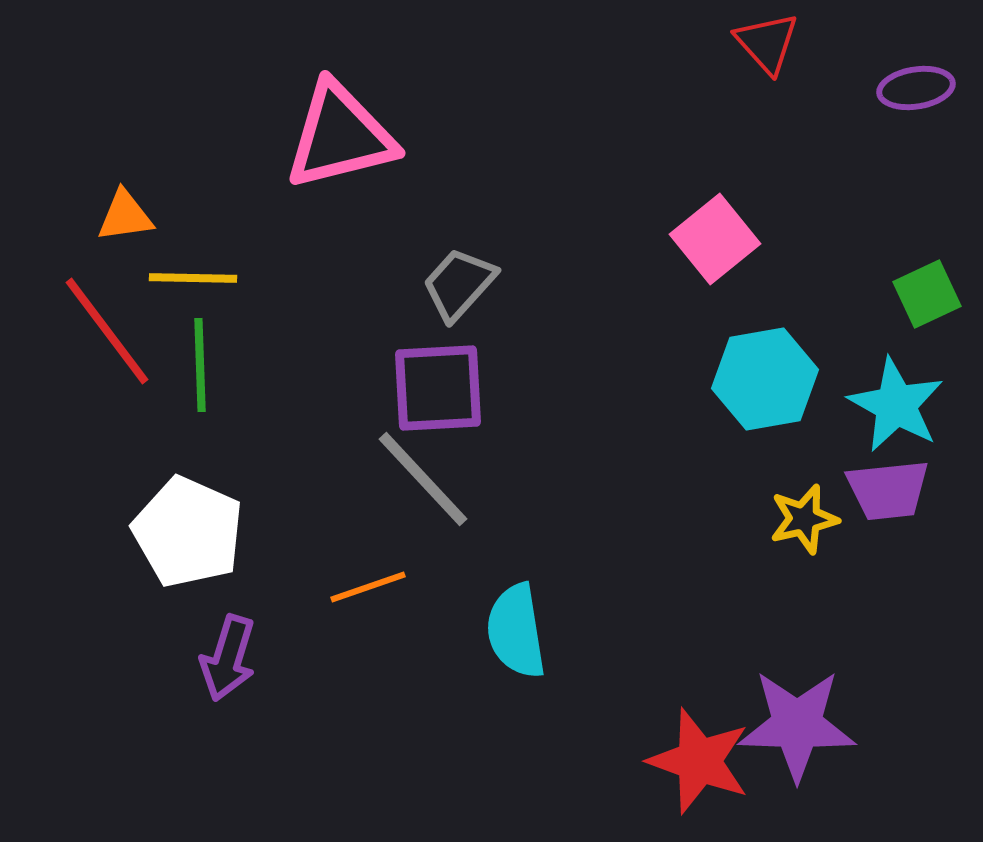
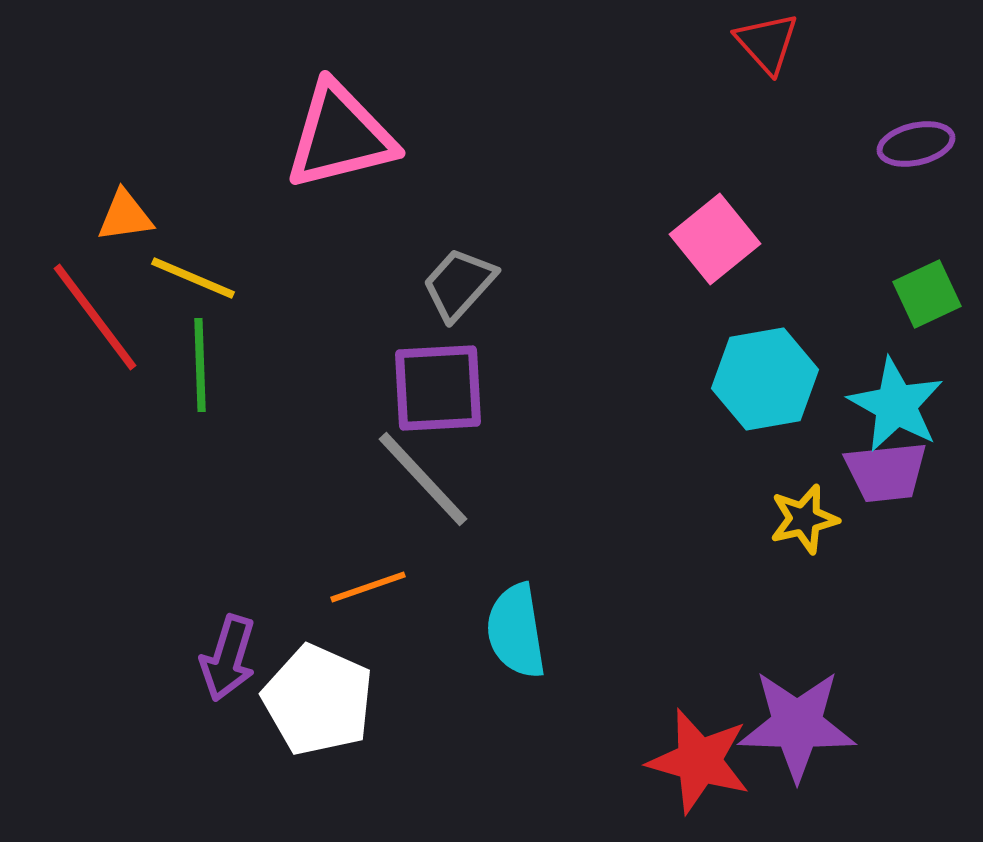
purple ellipse: moved 56 px down; rotated 4 degrees counterclockwise
yellow line: rotated 22 degrees clockwise
red line: moved 12 px left, 14 px up
purple trapezoid: moved 2 px left, 18 px up
white pentagon: moved 130 px right, 168 px down
red star: rotated 4 degrees counterclockwise
